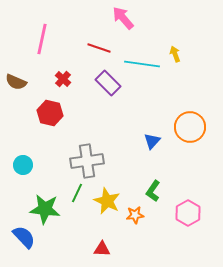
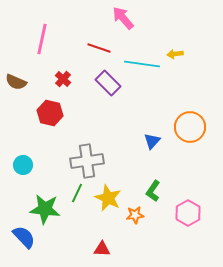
yellow arrow: rotated 77 degrees counterclockwise
yellow star: moved 1 px right, 3 px up
